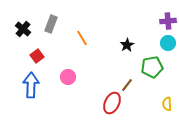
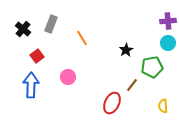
black star: moved 1 px left, 5 px down
brown line: moved 5 px right
yellow semicircle: moved 4 px left, 2 px down
